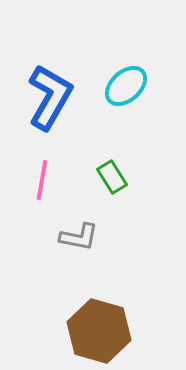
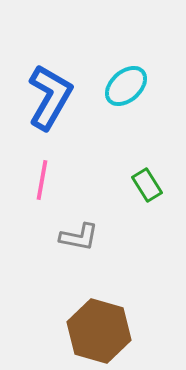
green rectangle: moved 35 px right, 8 px down
